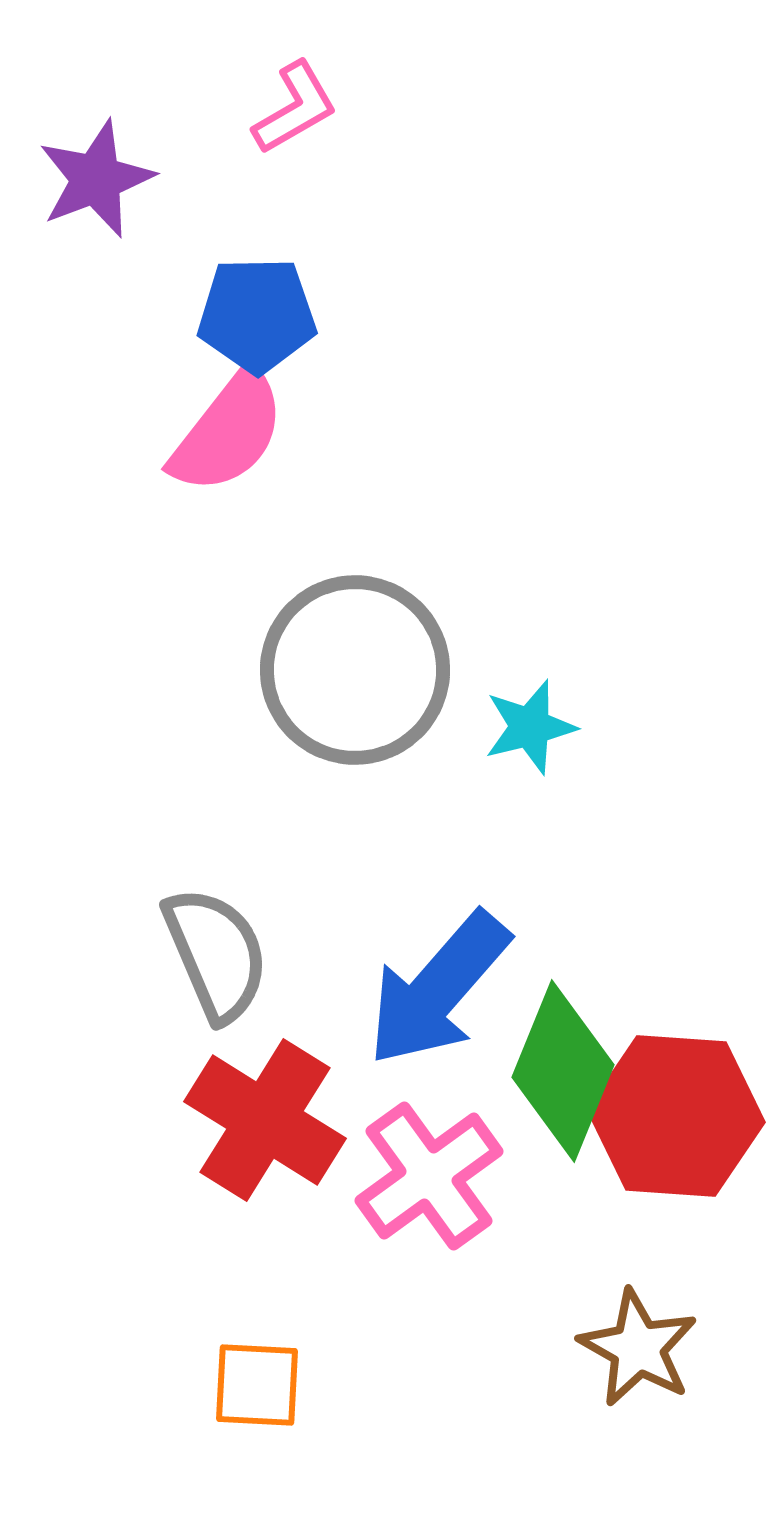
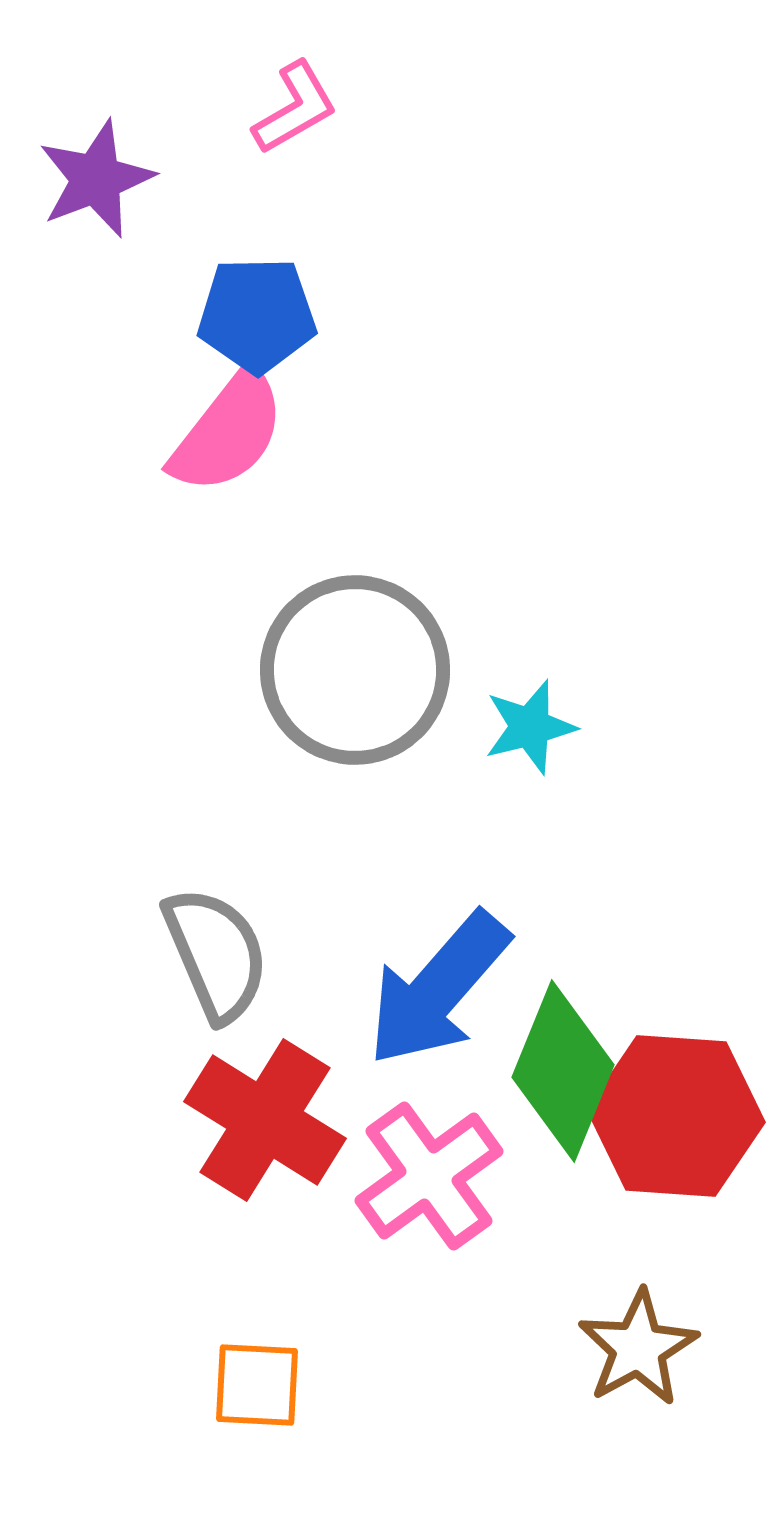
brown star: rotated 14 degrees clockwise
